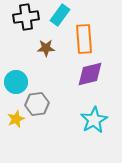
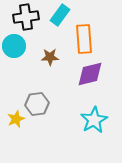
brown star: moved 4 px right, 9 px down
cyan circle: moved 2 px left, 36 px up
